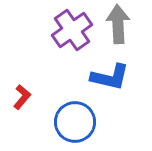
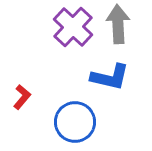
purple cross: moved 1 px right, 3 px up; rotated 12 degrees counterclockwise
